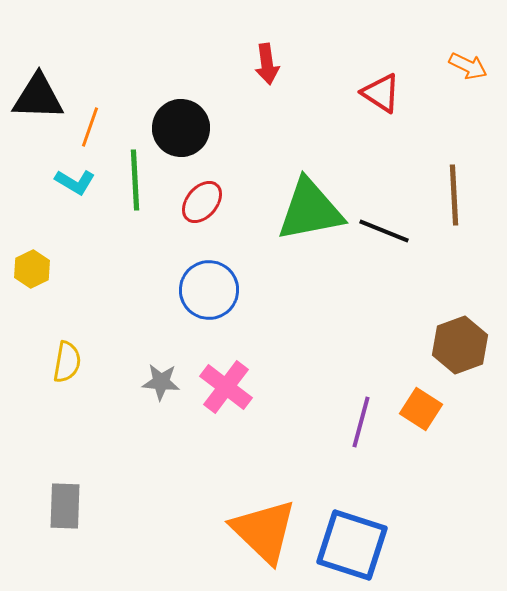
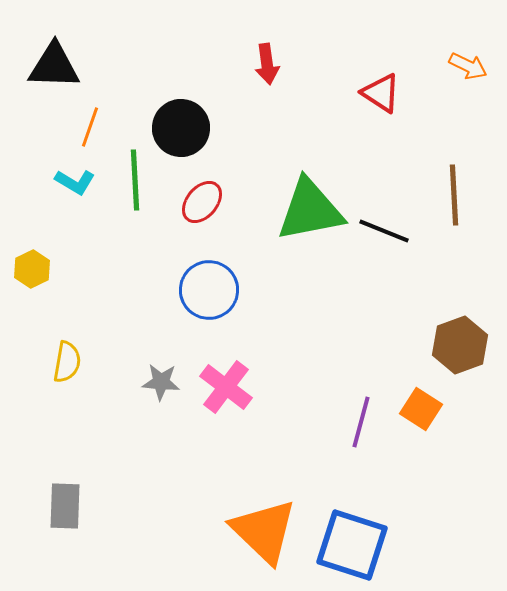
black triangle: moved 16 px right, 31 px up
